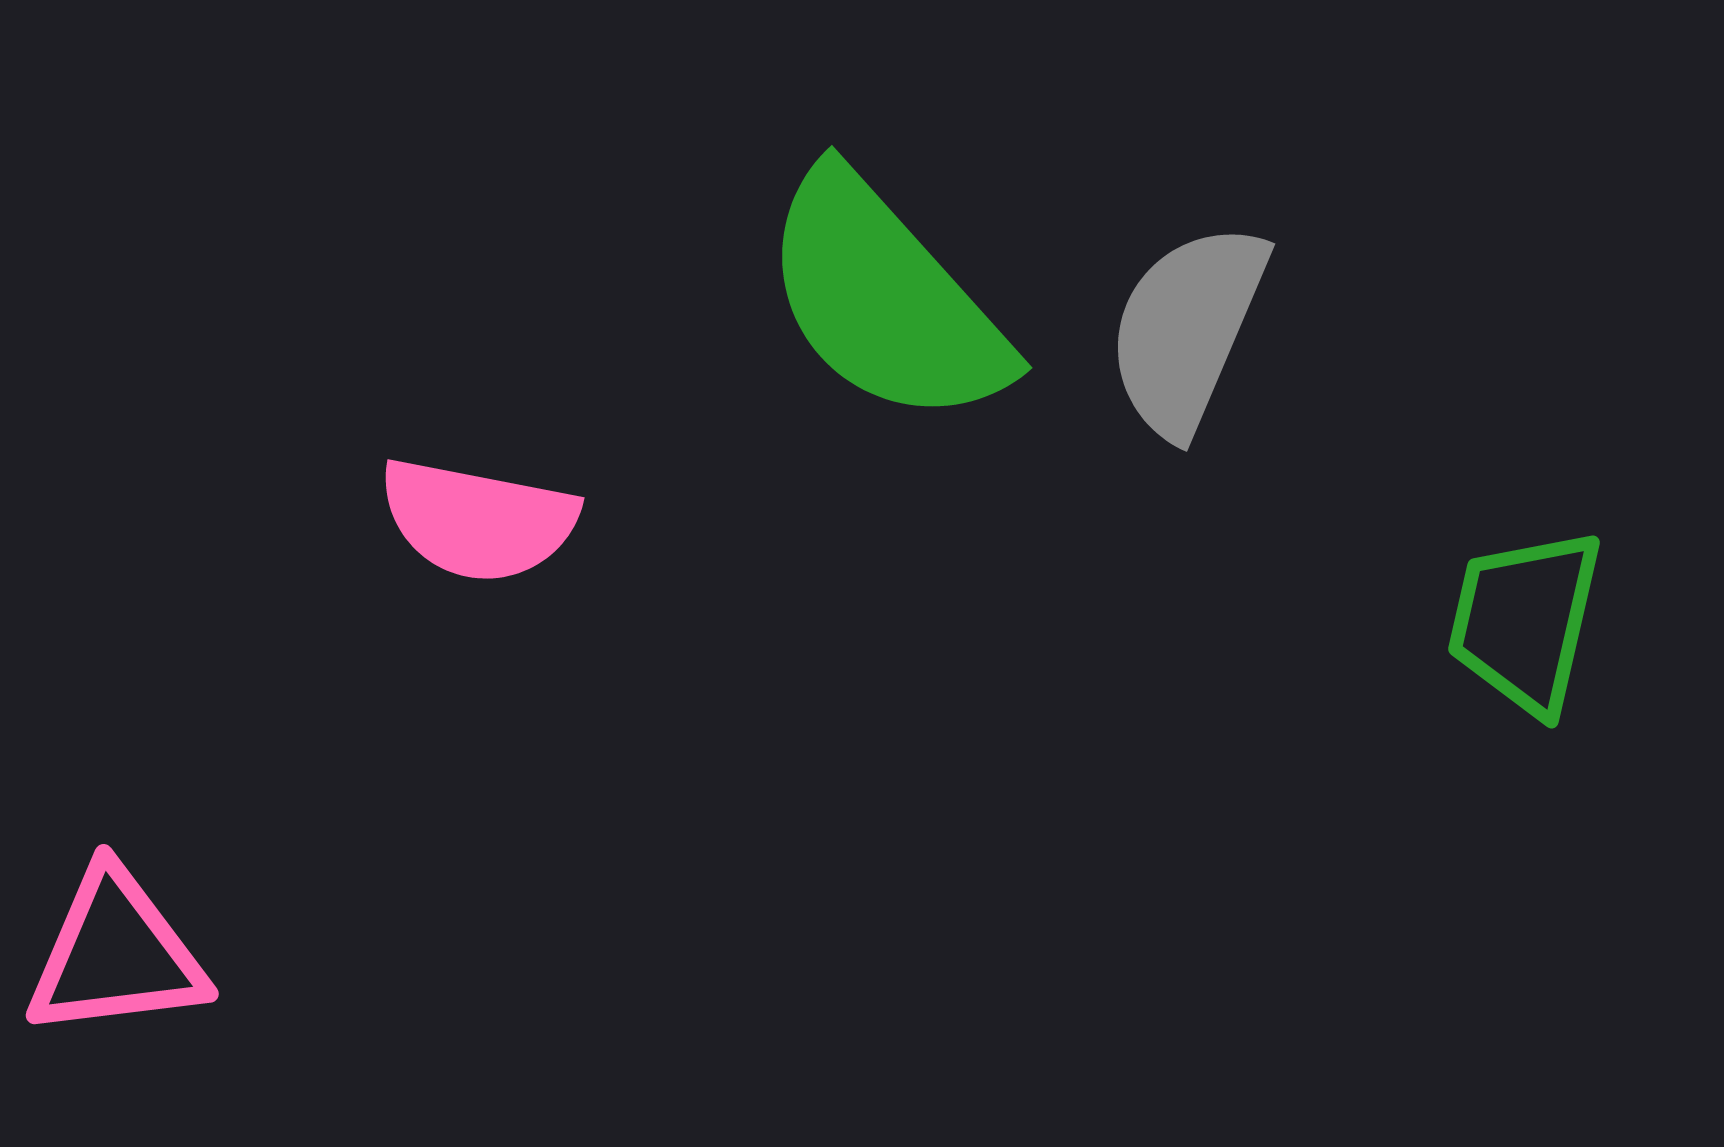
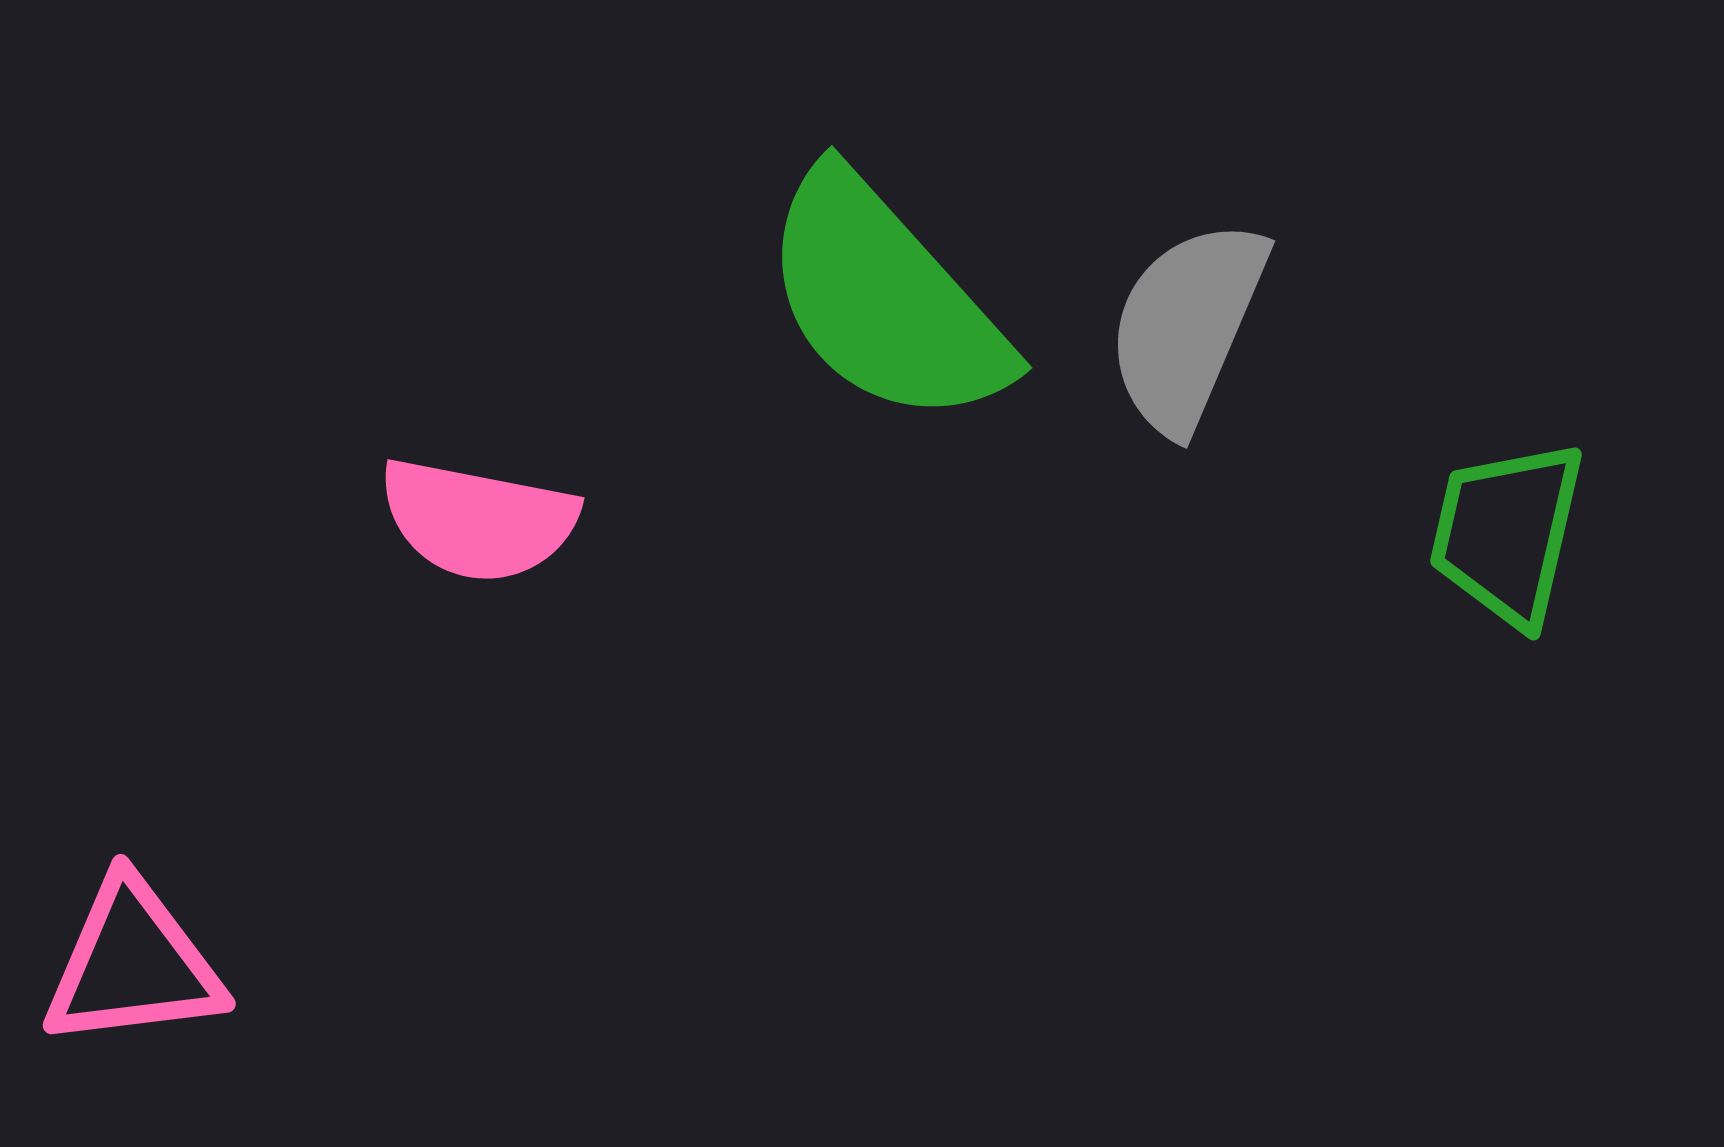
gray semicircle: moved 3 px up
green trapezoid: moved 18 px left, 88 px up
pink triangle: moved 17 px right, 10 px down
